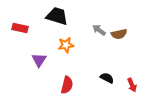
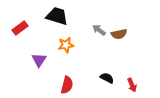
red rectangle: rotated 49 degrees counterclockwise
